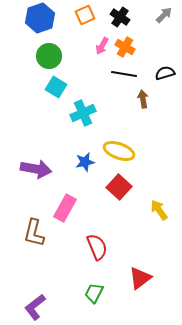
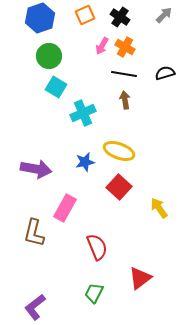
brown arrow: moved 18 px left, 1 px down
yellow arrow: moved 2 px up
